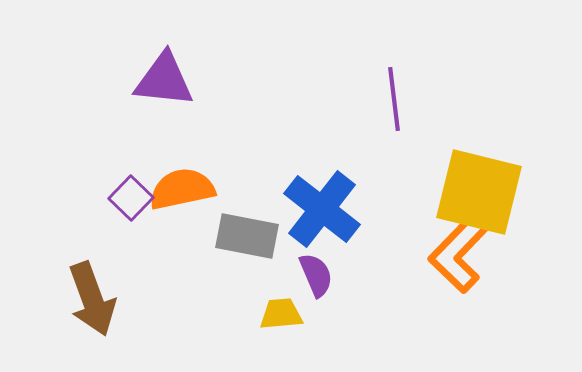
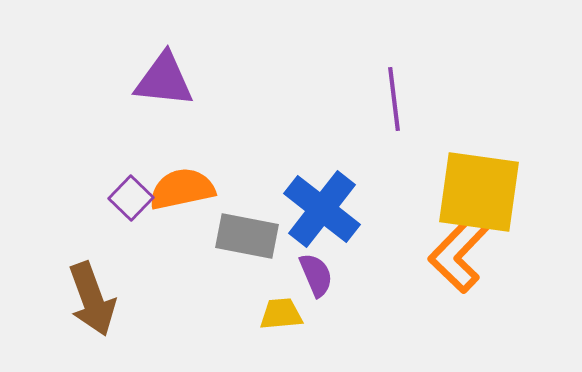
yellow square: rotated 6 degrees counterclockwise
